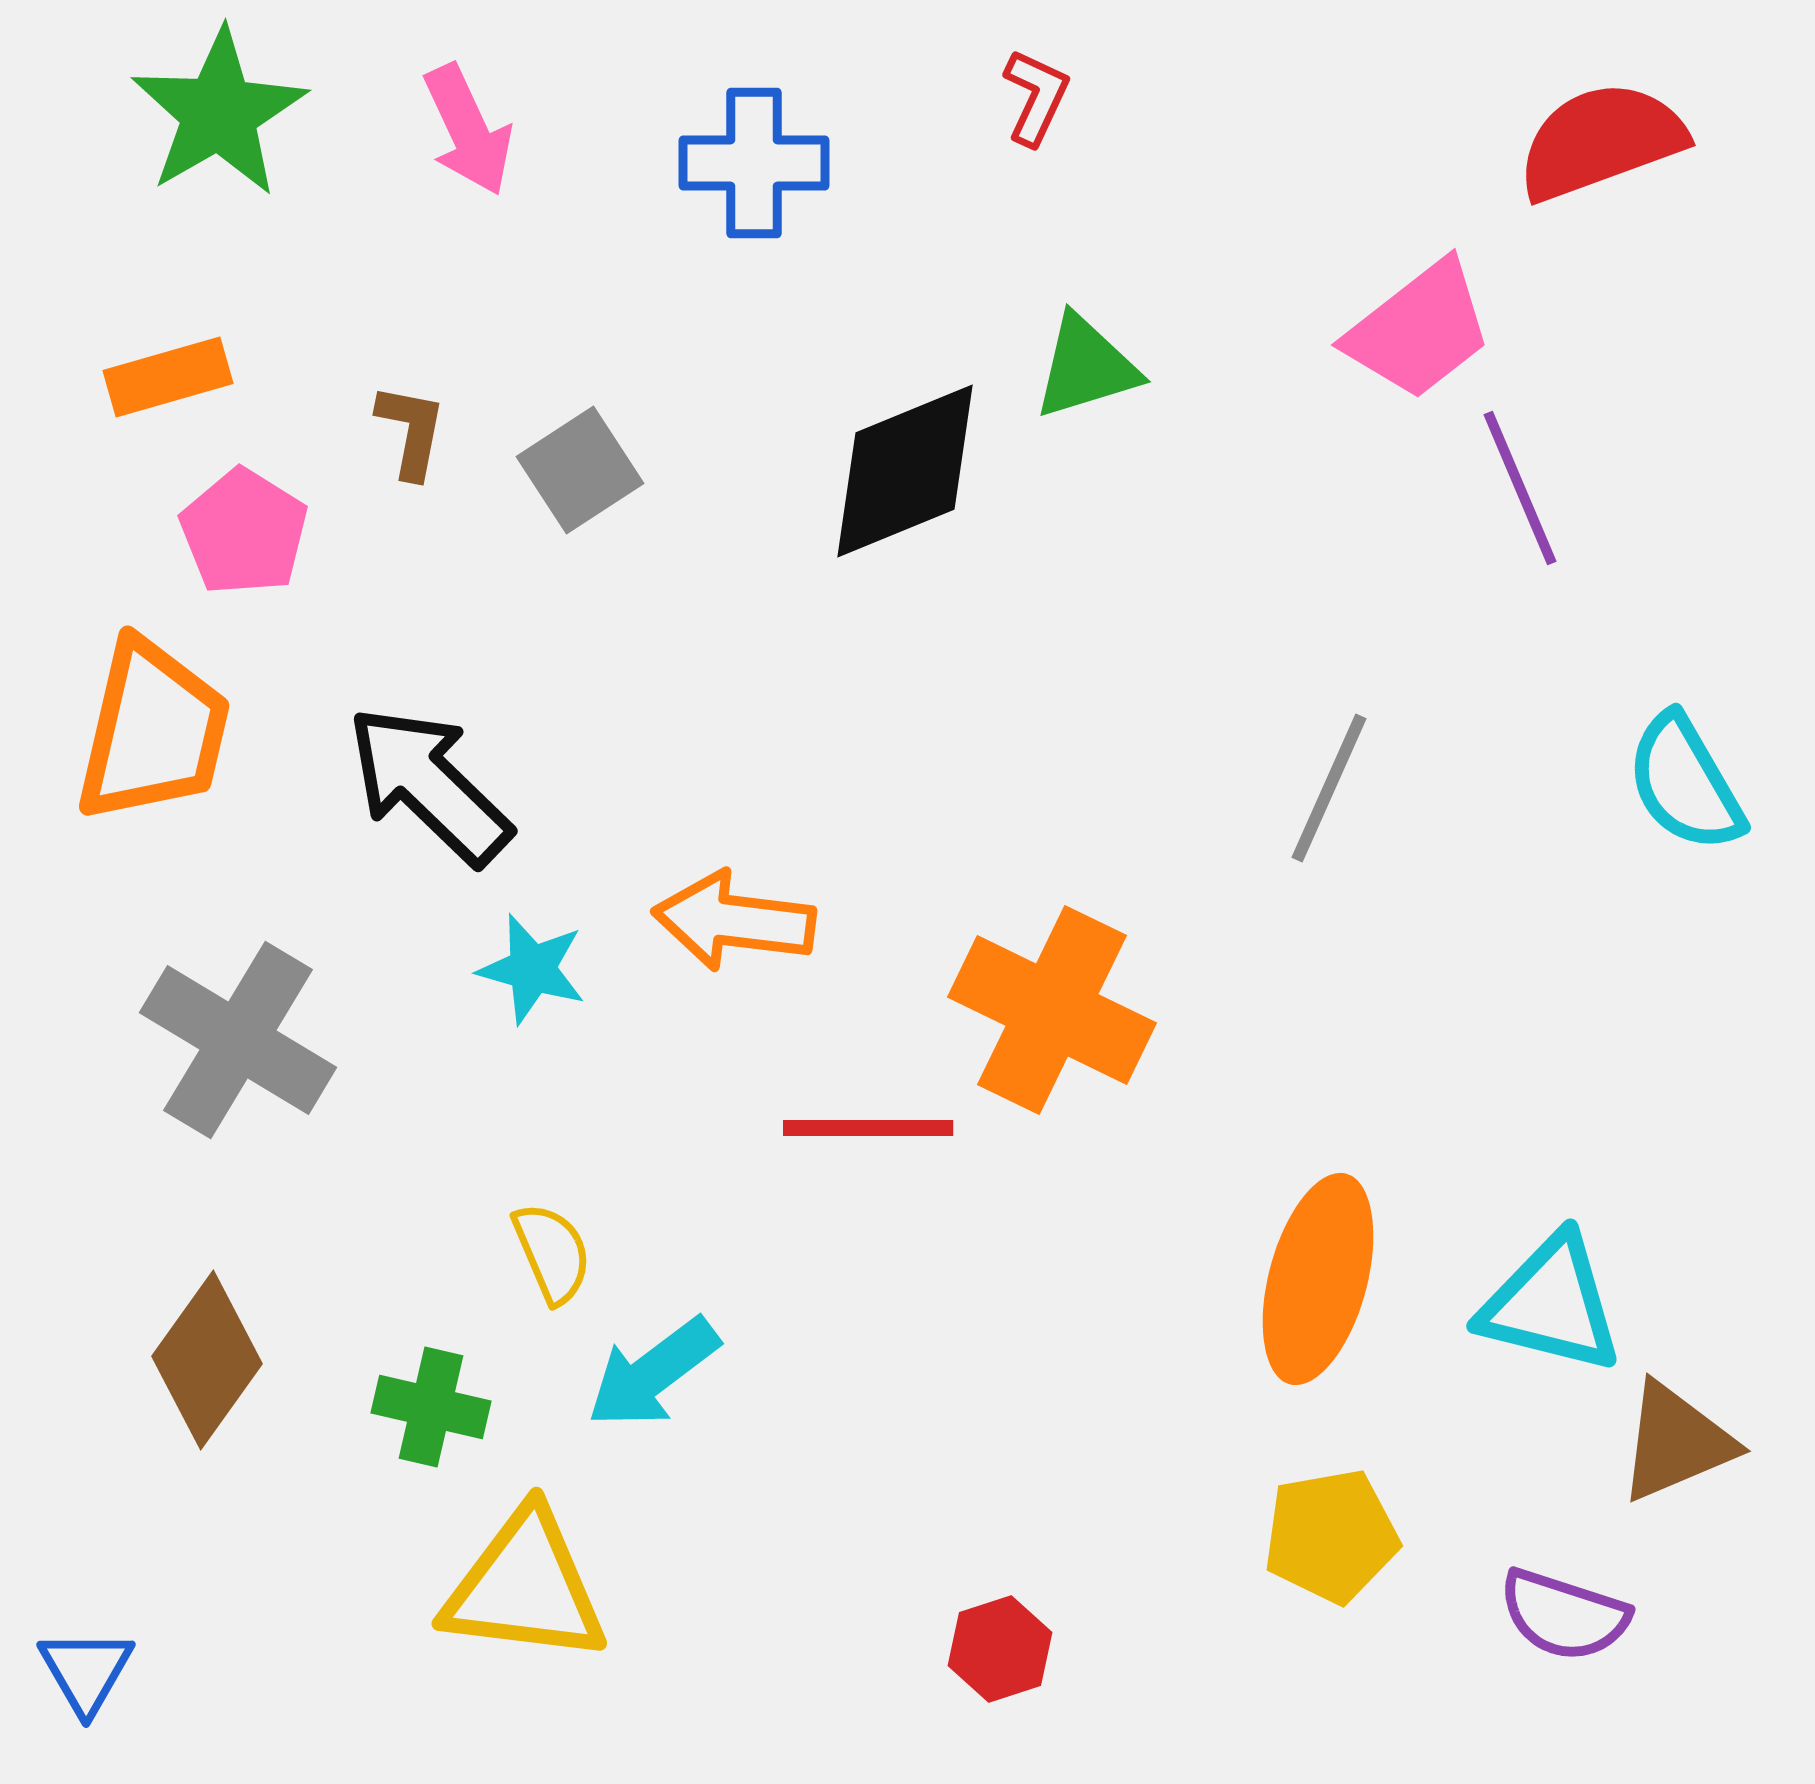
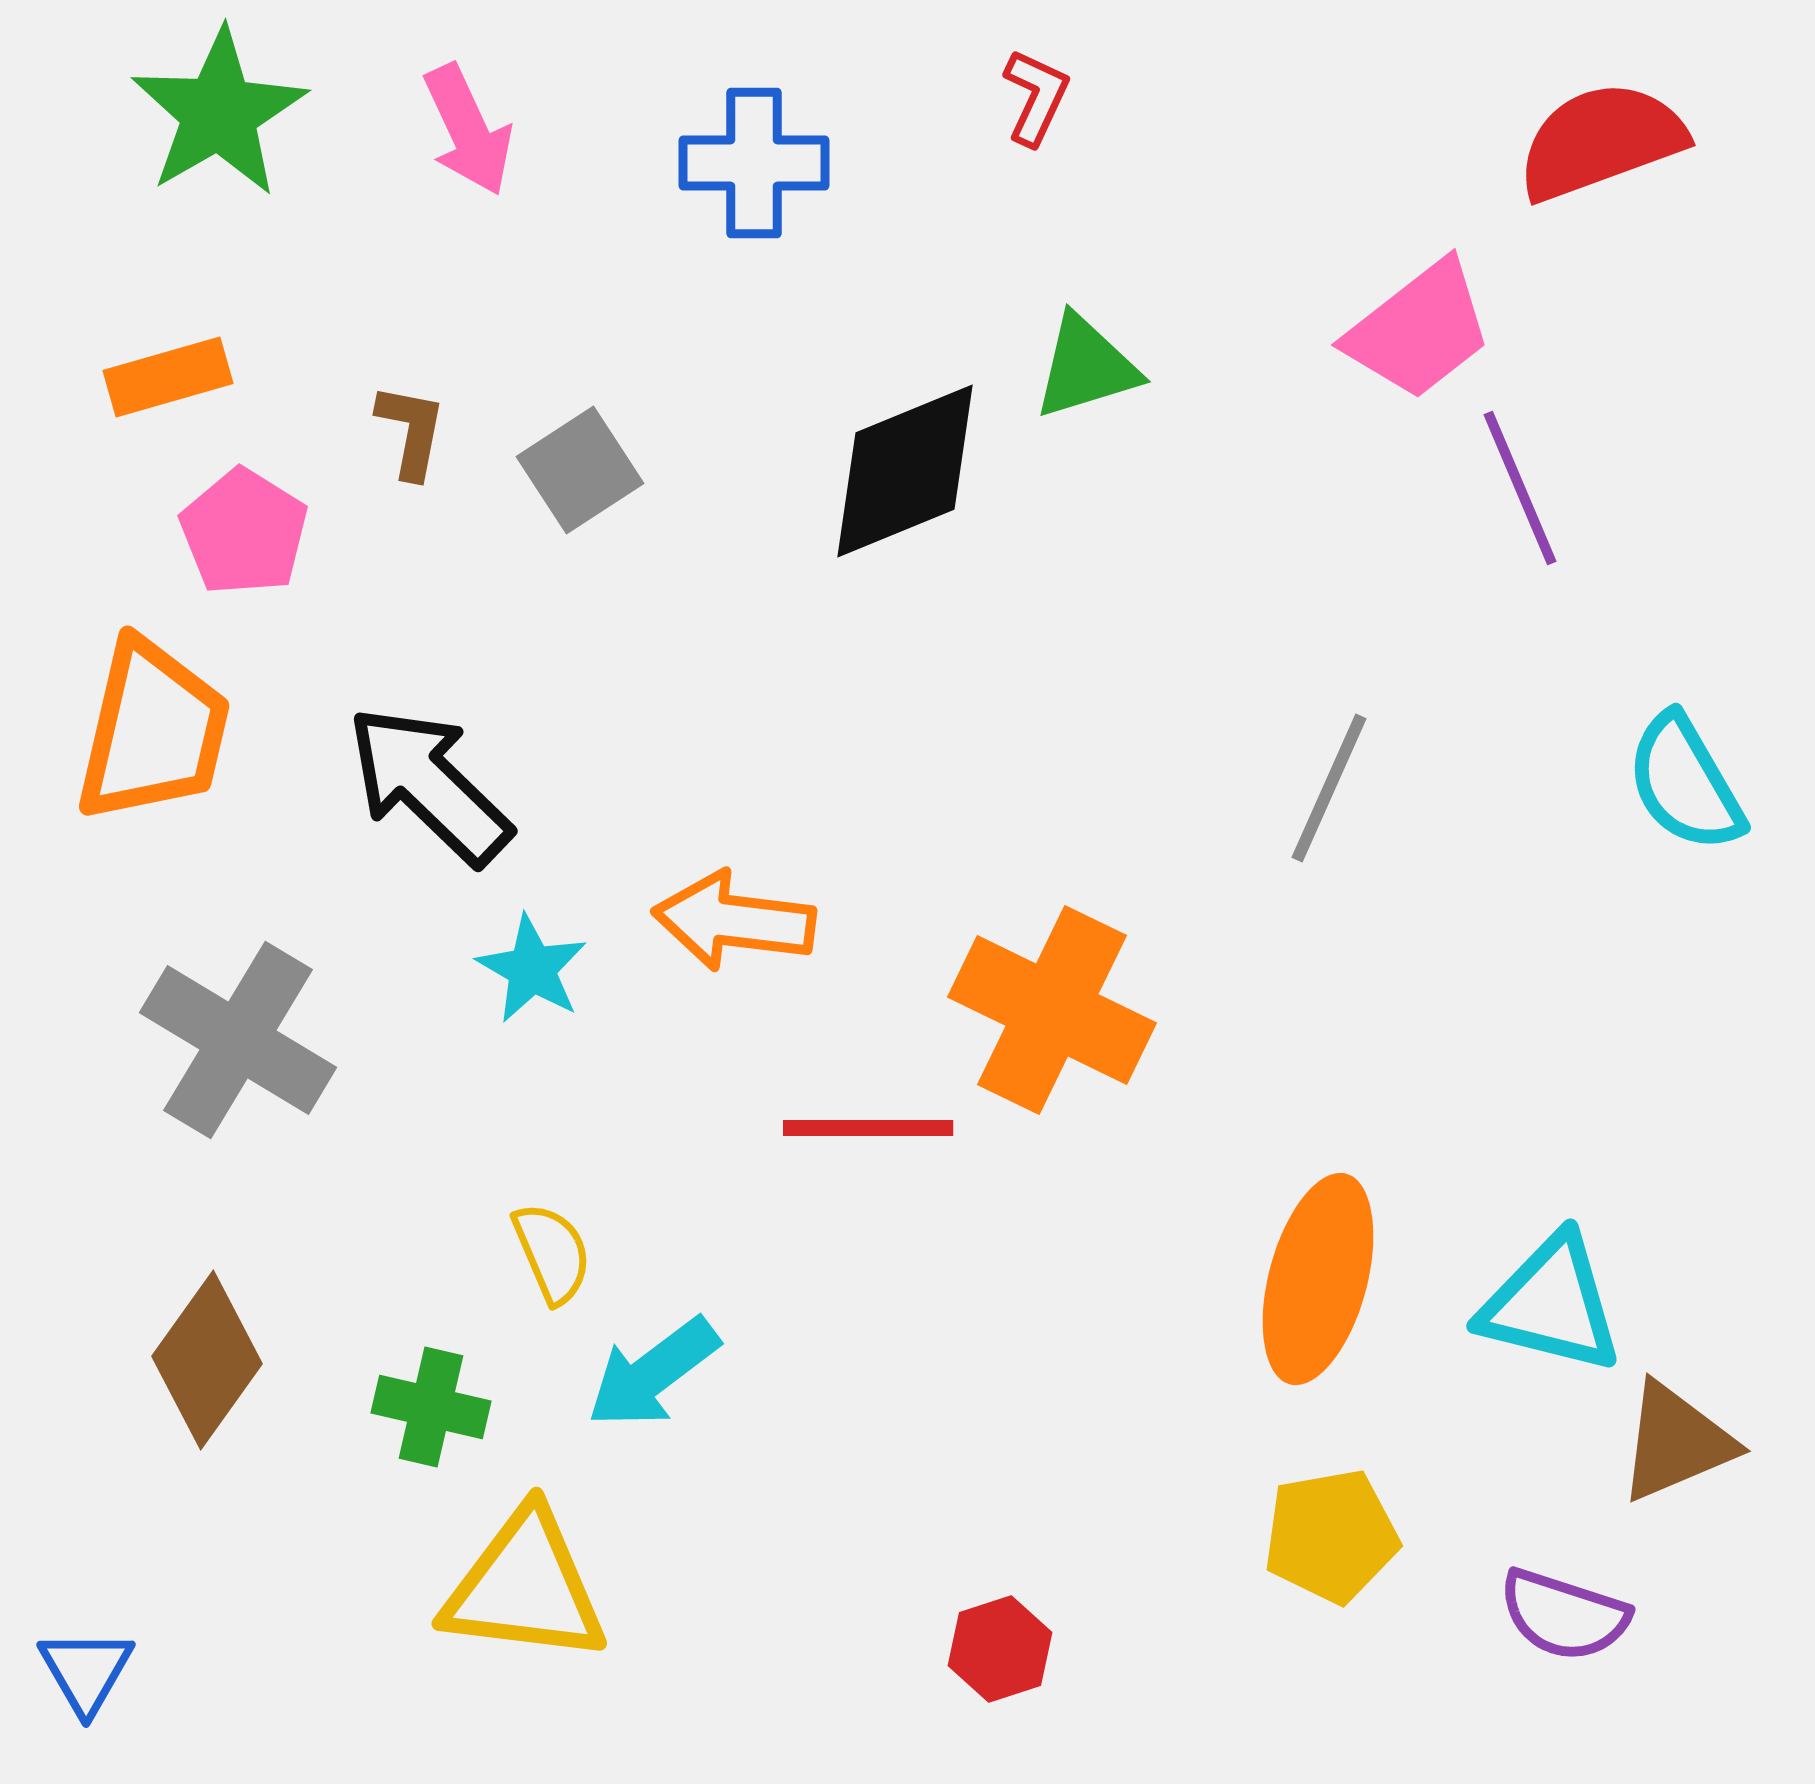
cyan star: rotated 14 degrees clockwise
